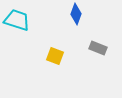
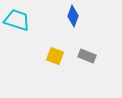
blue diamond: moved 3 px left, 2 px down
gray rectangle: moved 11 px left, 8 px down
